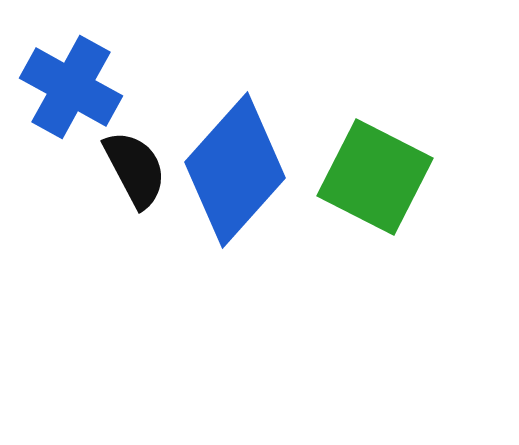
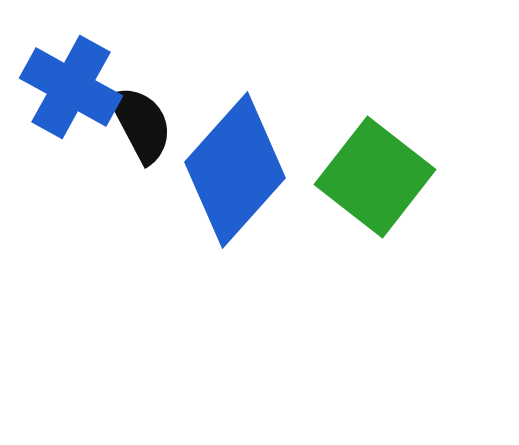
black semicircle: moved 6 px right, 45 px up
green square: rotated 11 degrees clockwise
